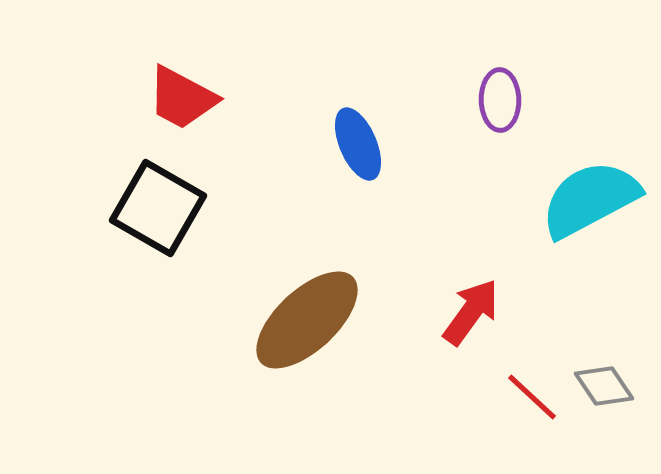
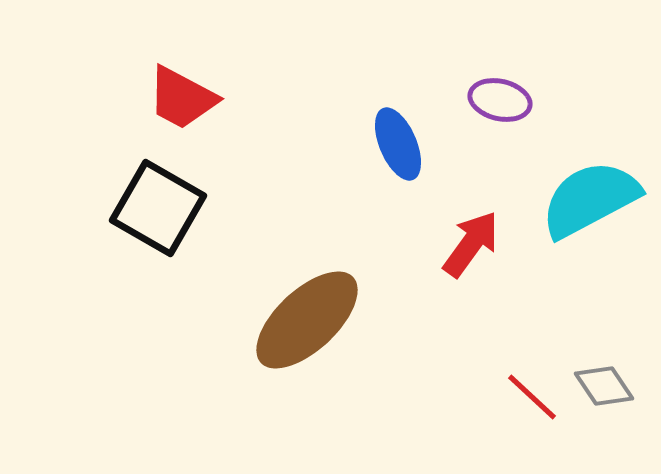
purple ellipse: rotated 76 degrees counterclockwise
blue ellipse: moved 40 px right
red arrow: moved 68 px up
